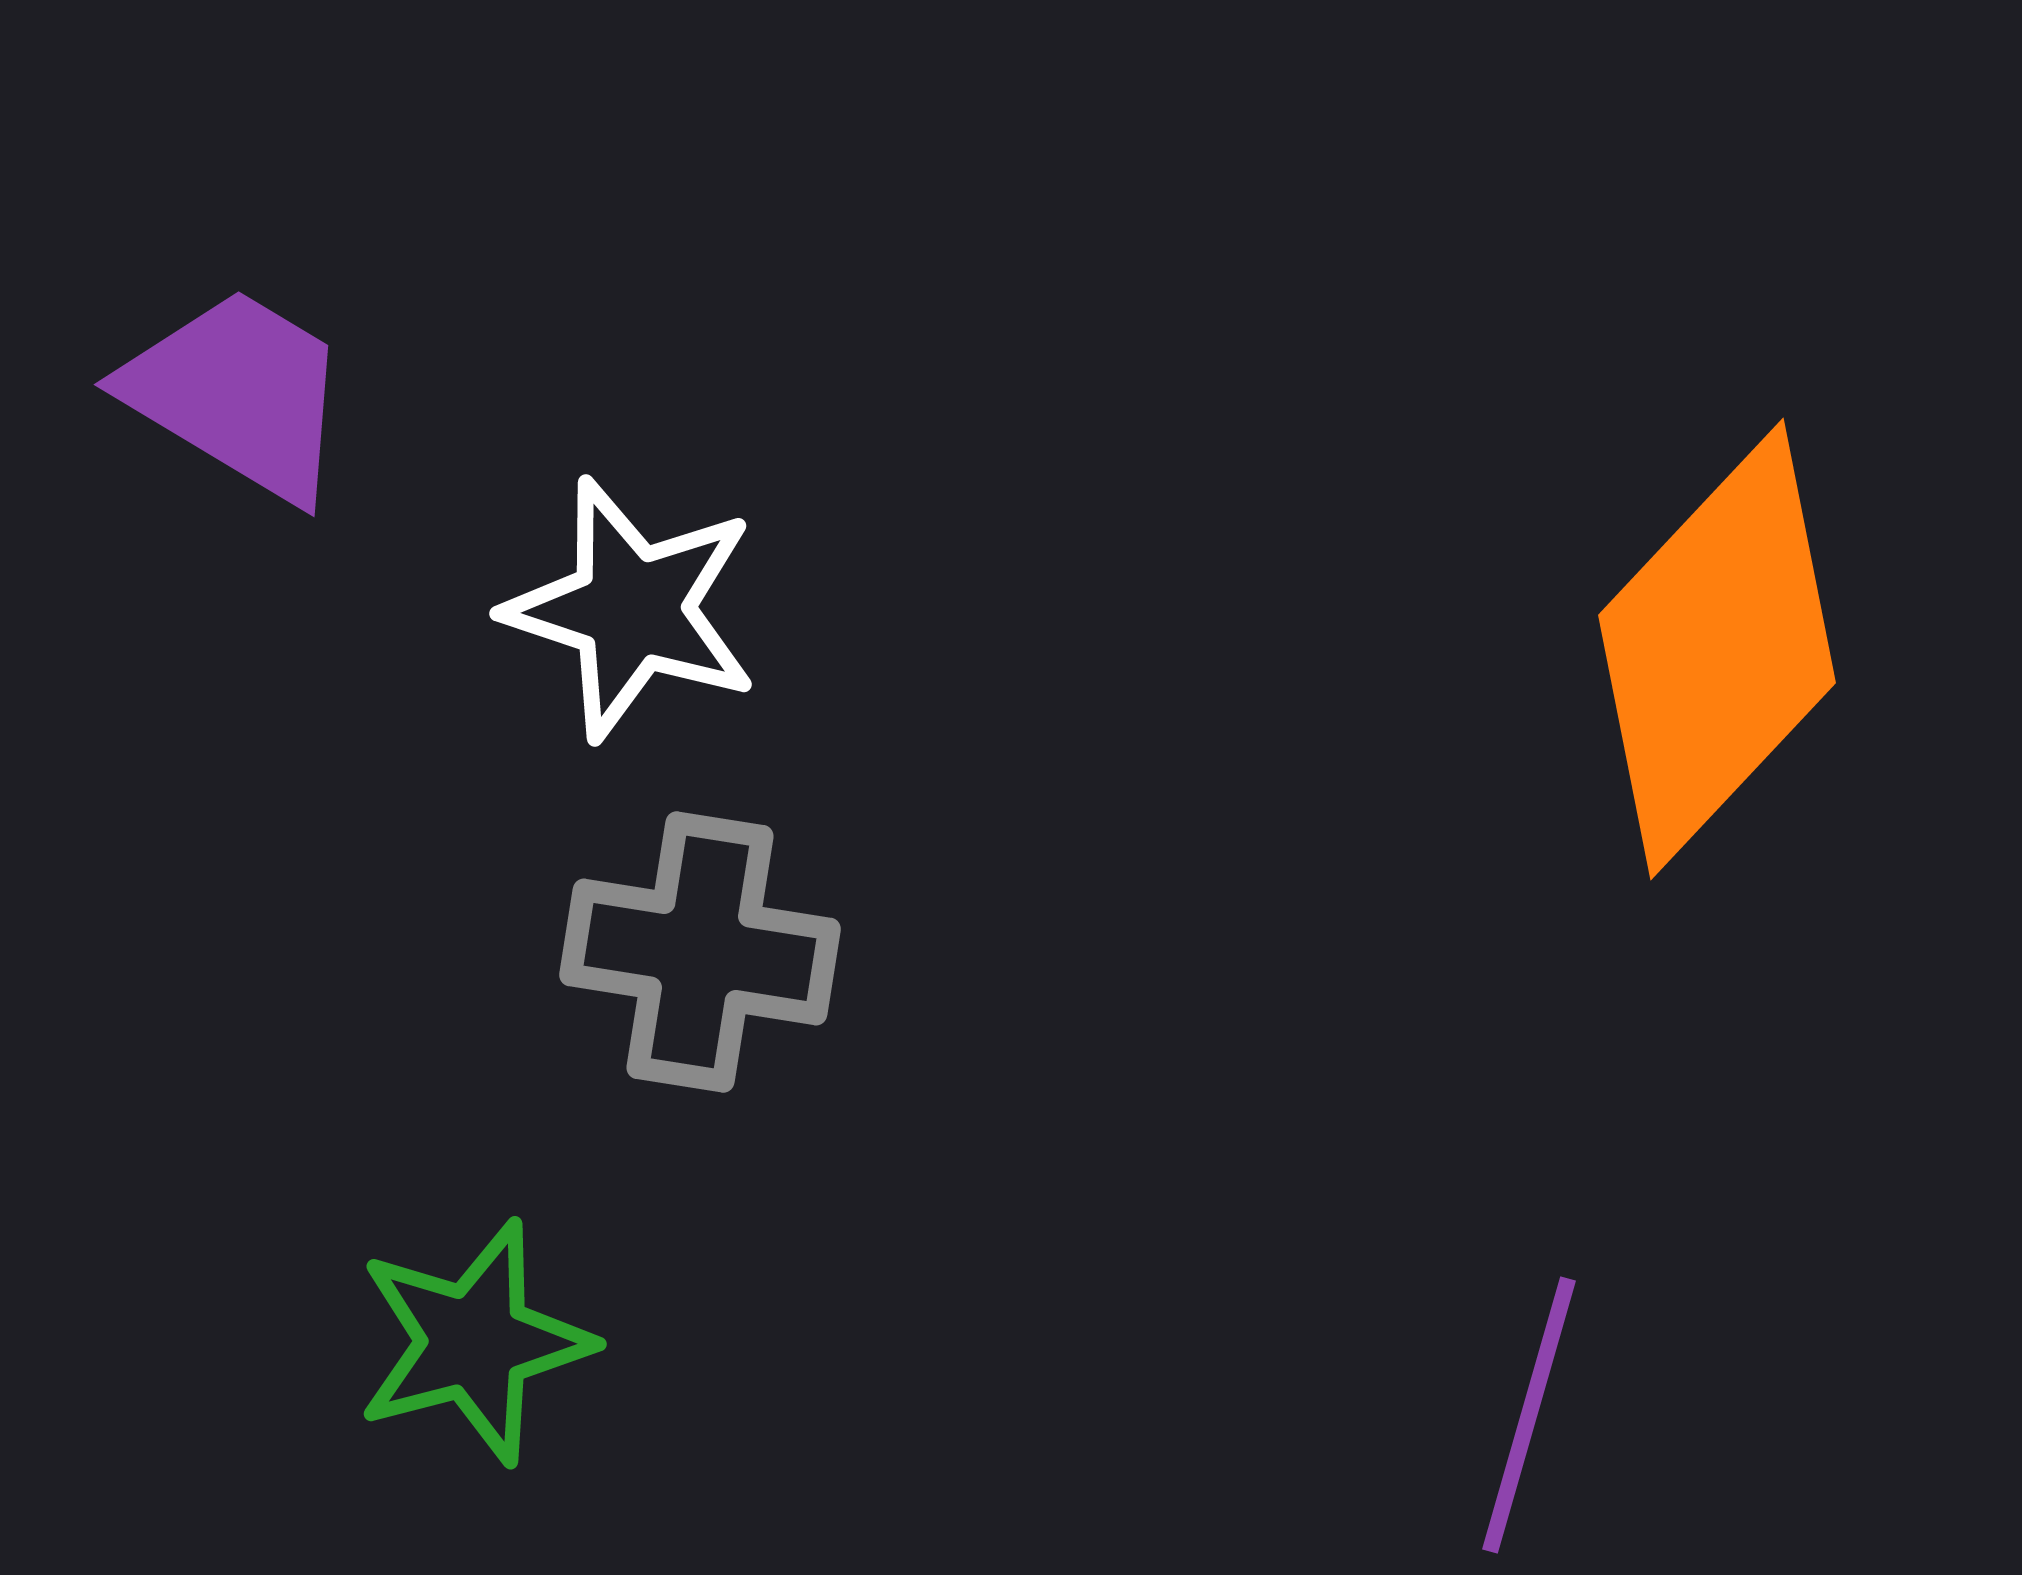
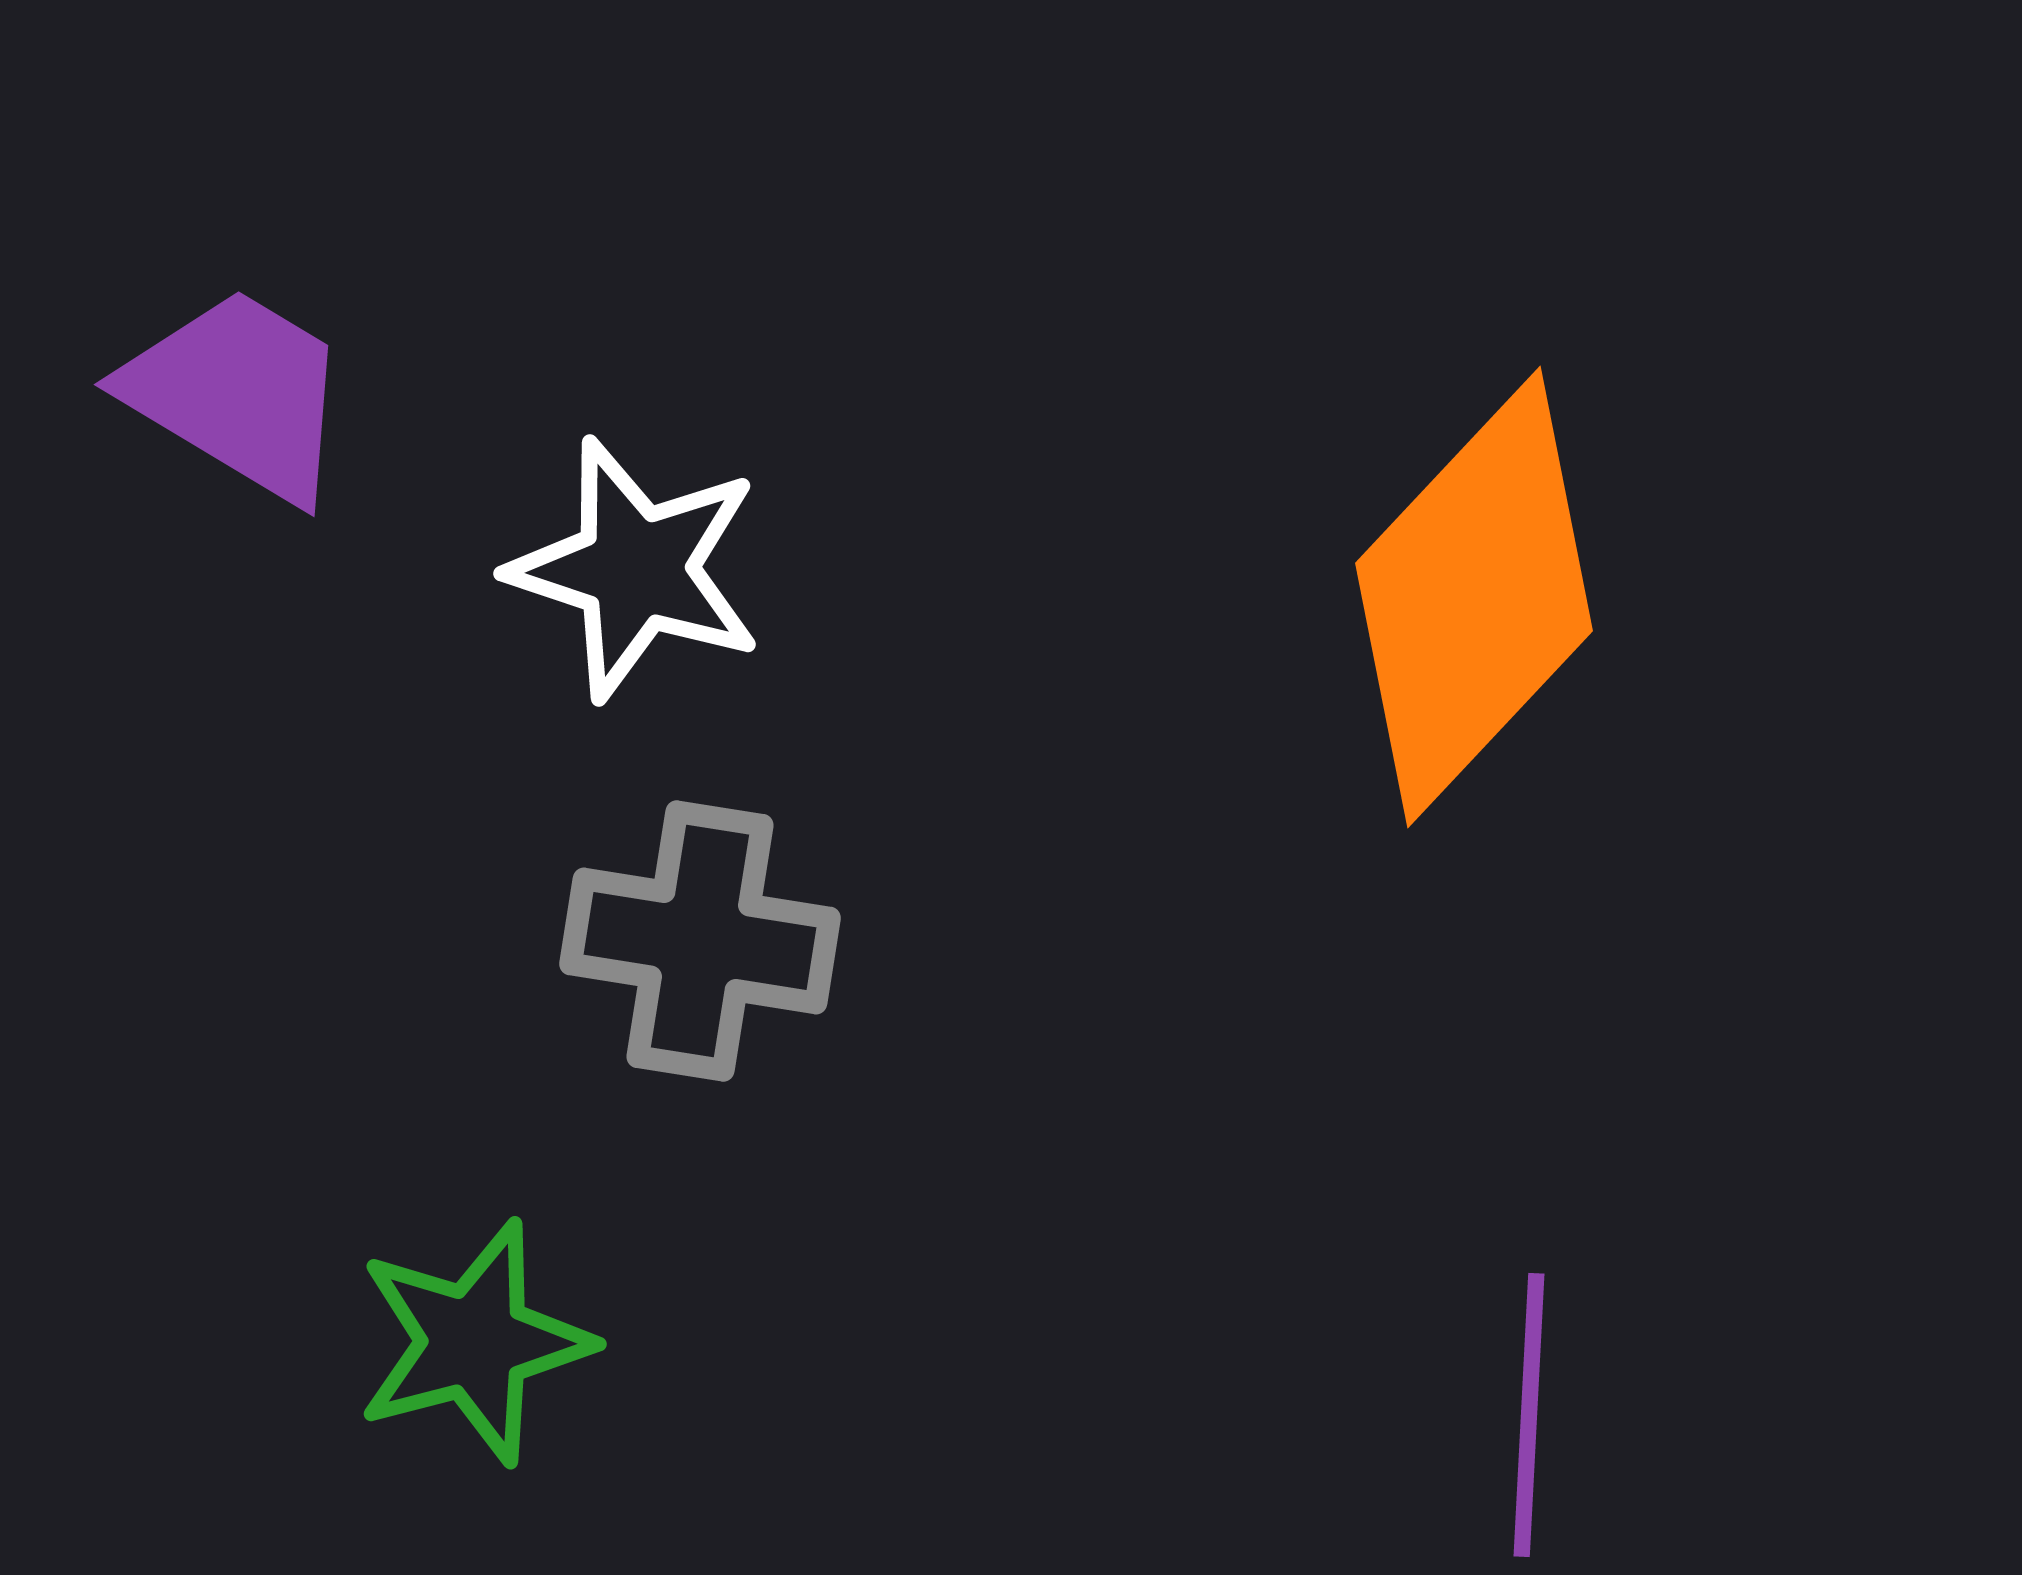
white star: moved 4 px right, 40 px up
orange diamond: moved 243 px left, 52 px up
gray cross: moved 11 px up
purple line: rotated 13 degrees counterclockwise
